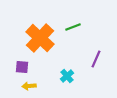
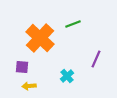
green line: moved 3 px up
